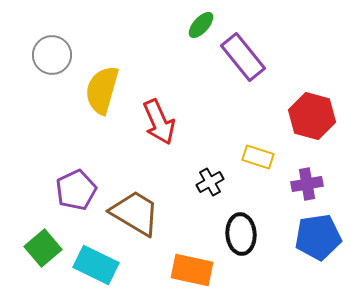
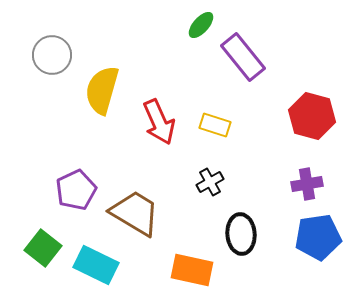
yellow rectangle: moved 43 px left, 32 px up
green square: rotated 12 degrees counterclockwise
